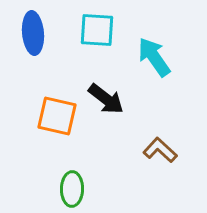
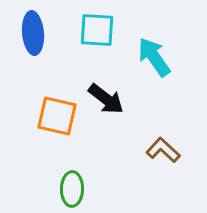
brown L-shape: moved 3 px right
